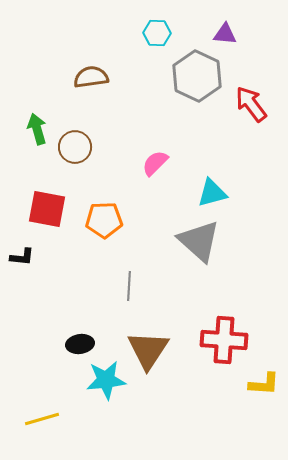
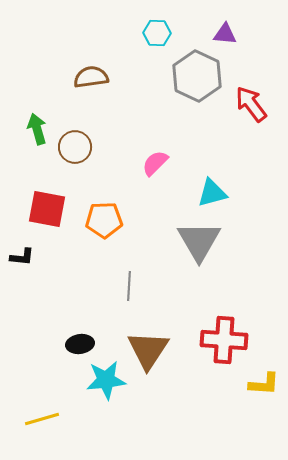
gray triangle: rotated 18 degrees clockwise
